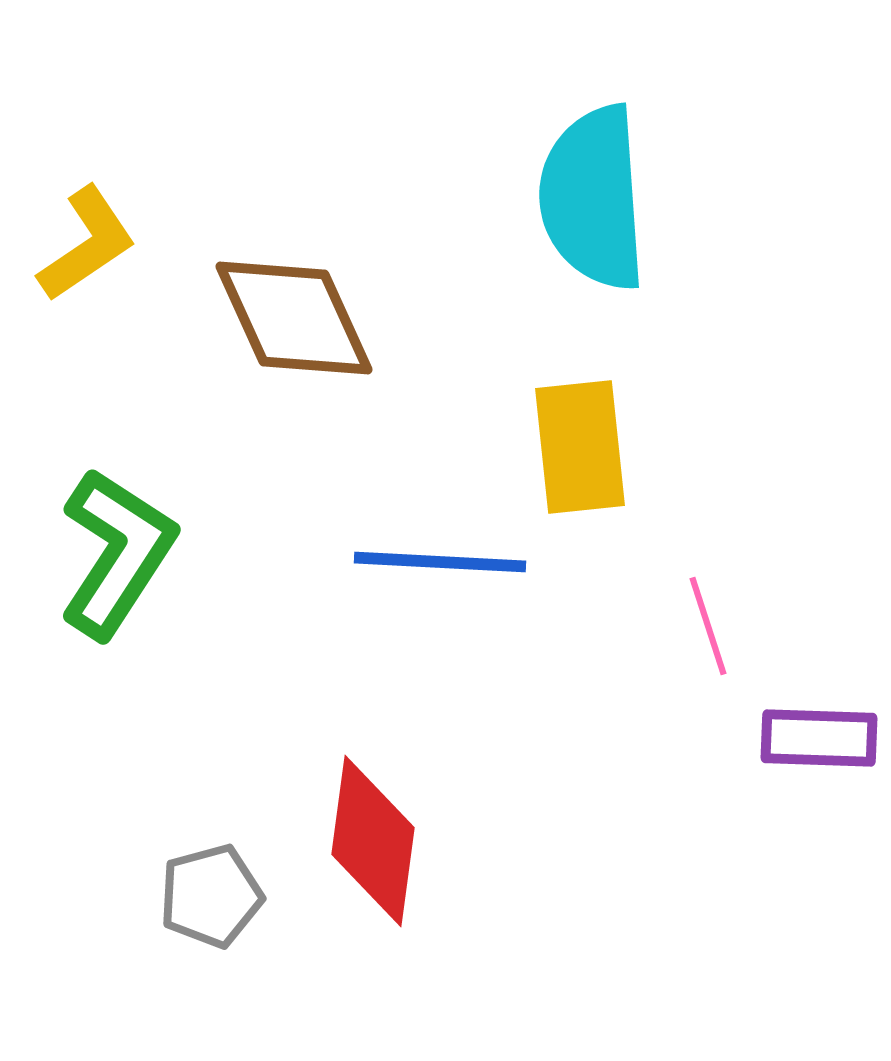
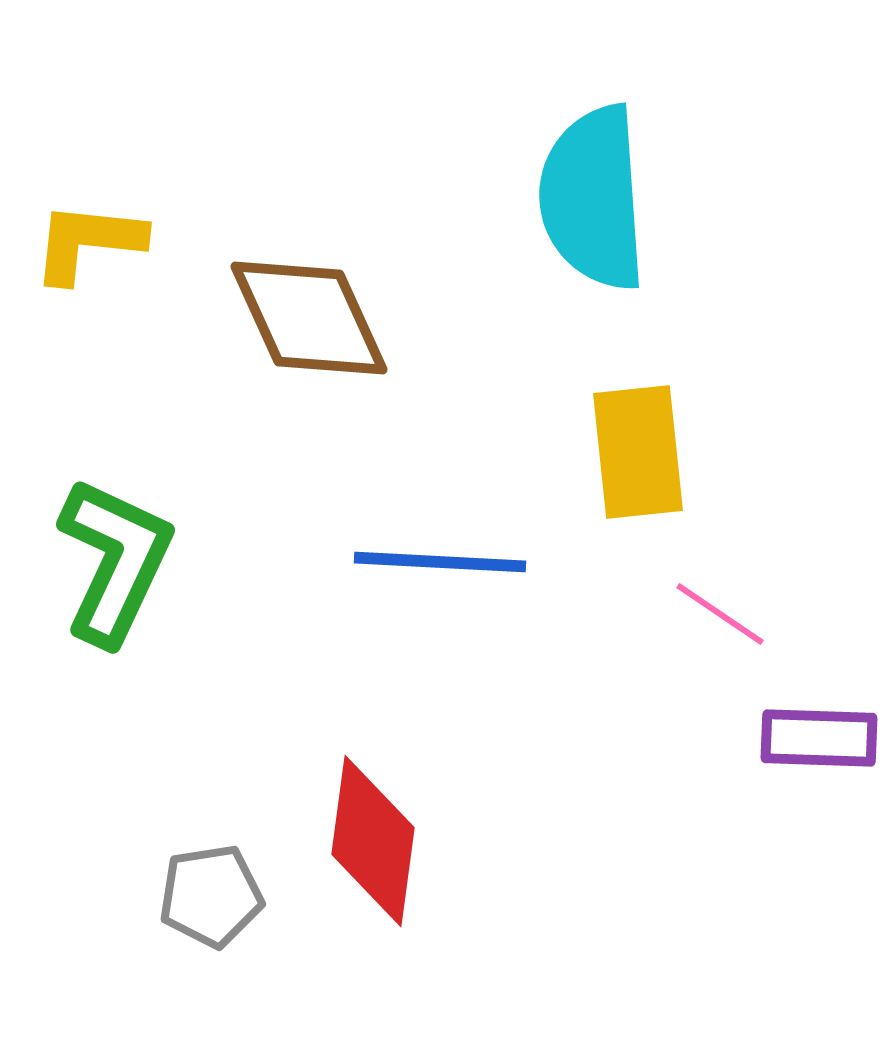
yellow L-shape: moved 1 px right, 2 px up; rotated 140 degrees counterclockwise
brown diamond: moved 15 px right
yellow rectangle: moved 58 px right, 5 px down
green L-shape: moved 2 px left, 8 px down; rotated 8 degrees counterclockwise
pink line: moved 12 px right, 12 px up; rotated 38 degrees counterclockwise
gray pentagon: rotated 6 degrees clockwise
